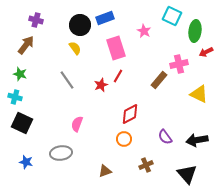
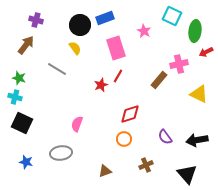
green star: moved 1 px left, 4 px down
gray line: moved 10 px left, 11 px up; rotated 24 degrees counterclockwise
red diamond: rotated 10 degrees clockwise
